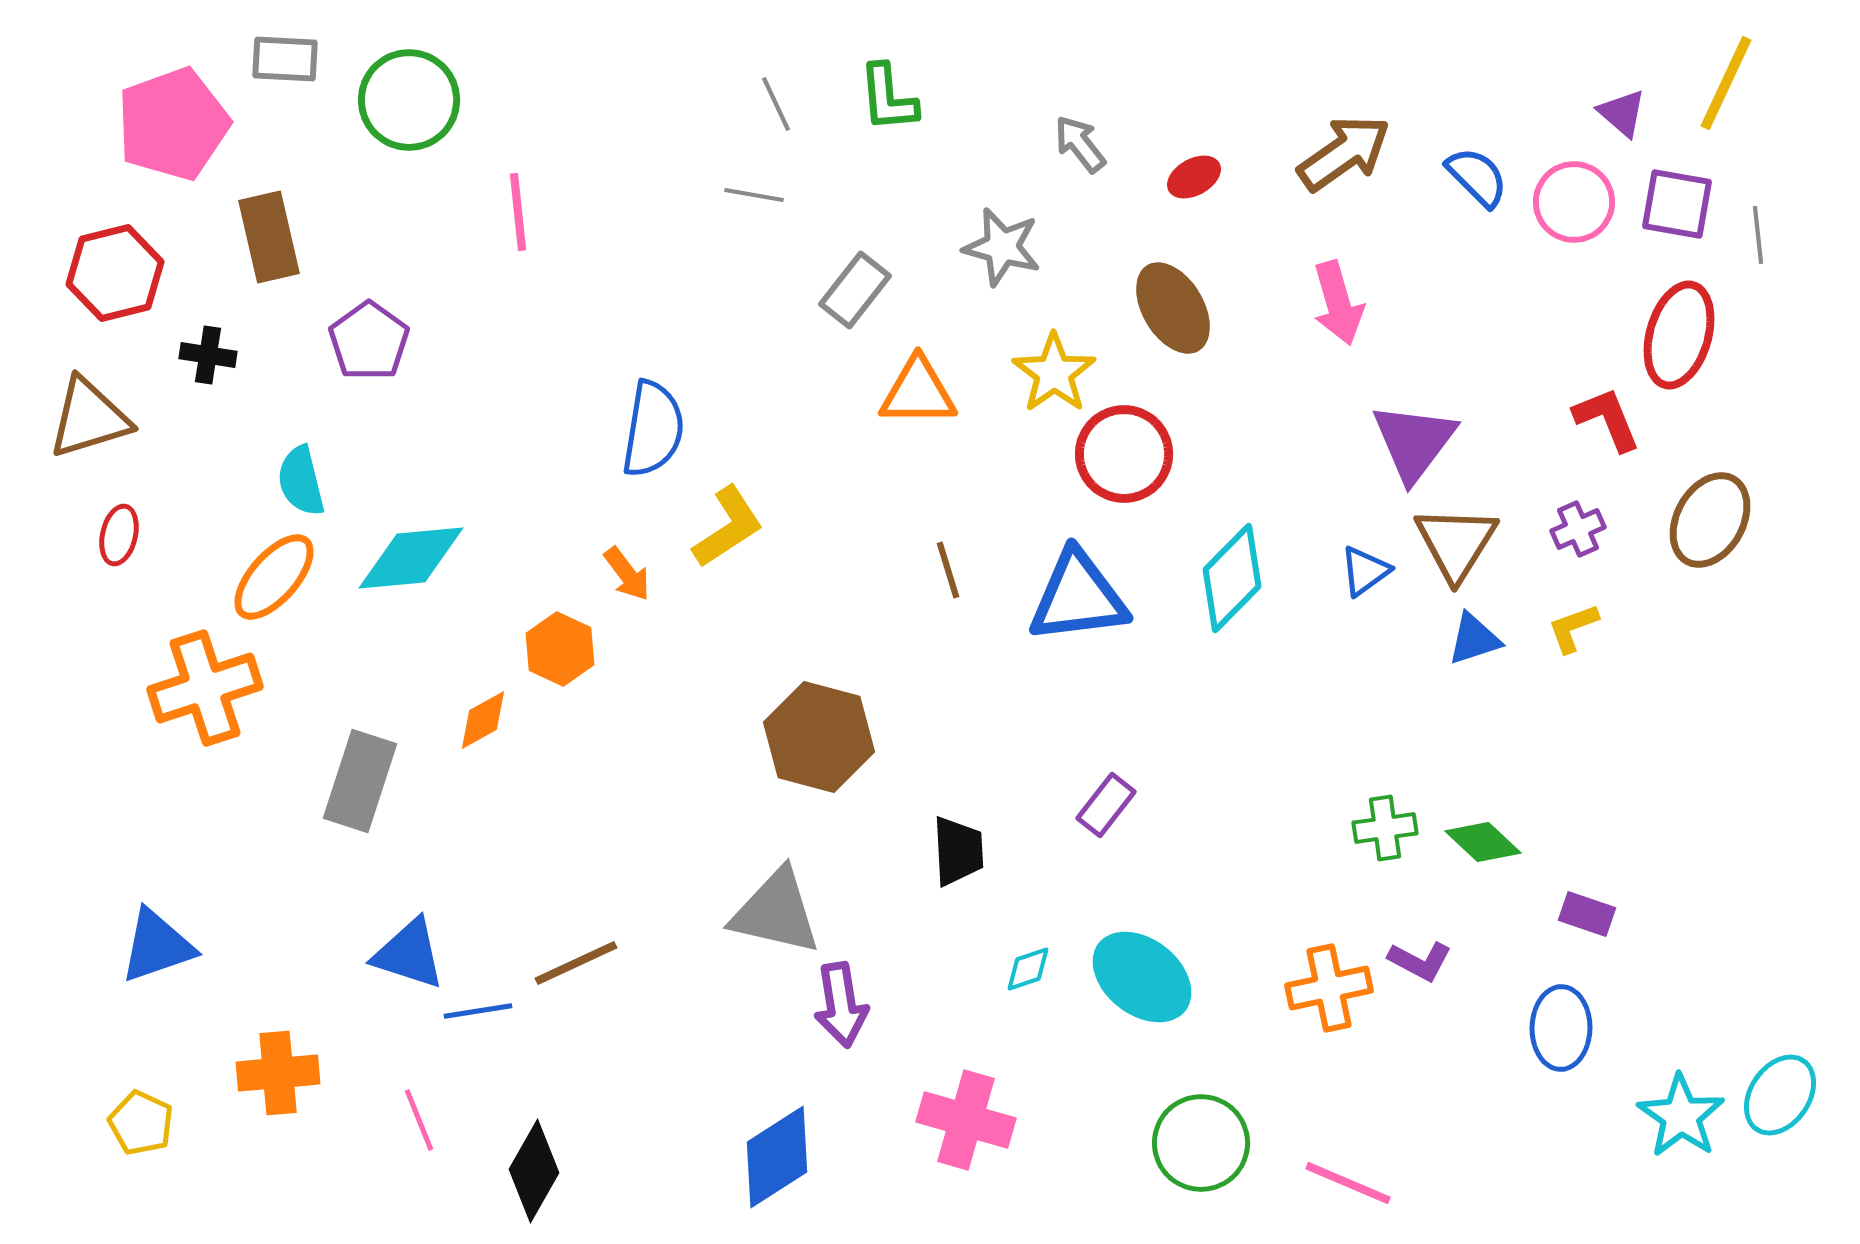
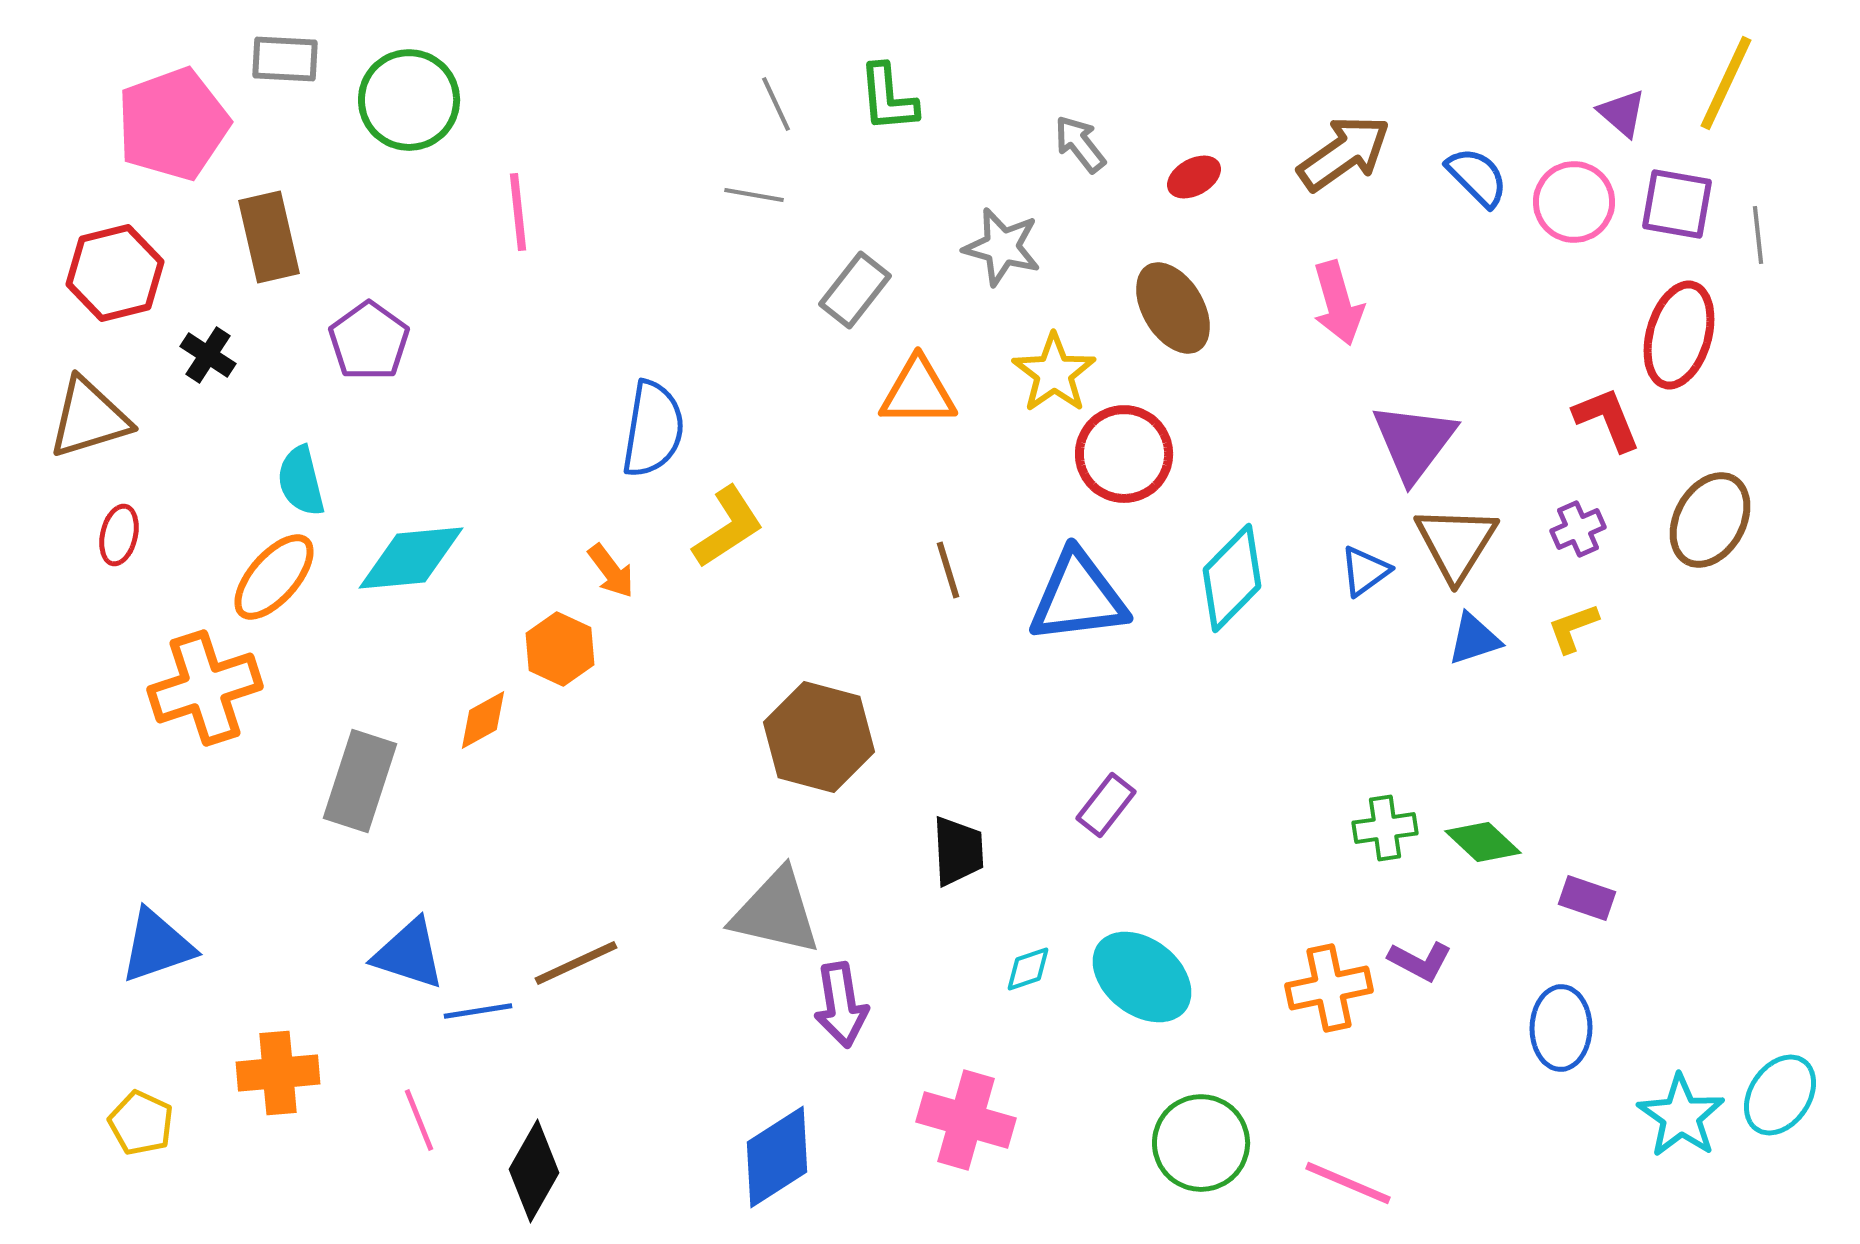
black cross at (208, 355): rotated 24 degrees clockwise
orange arrow at (627, 574): moved 16 px left, 3 px up
purple rectangle at (1587, 914): moved 16 px up
